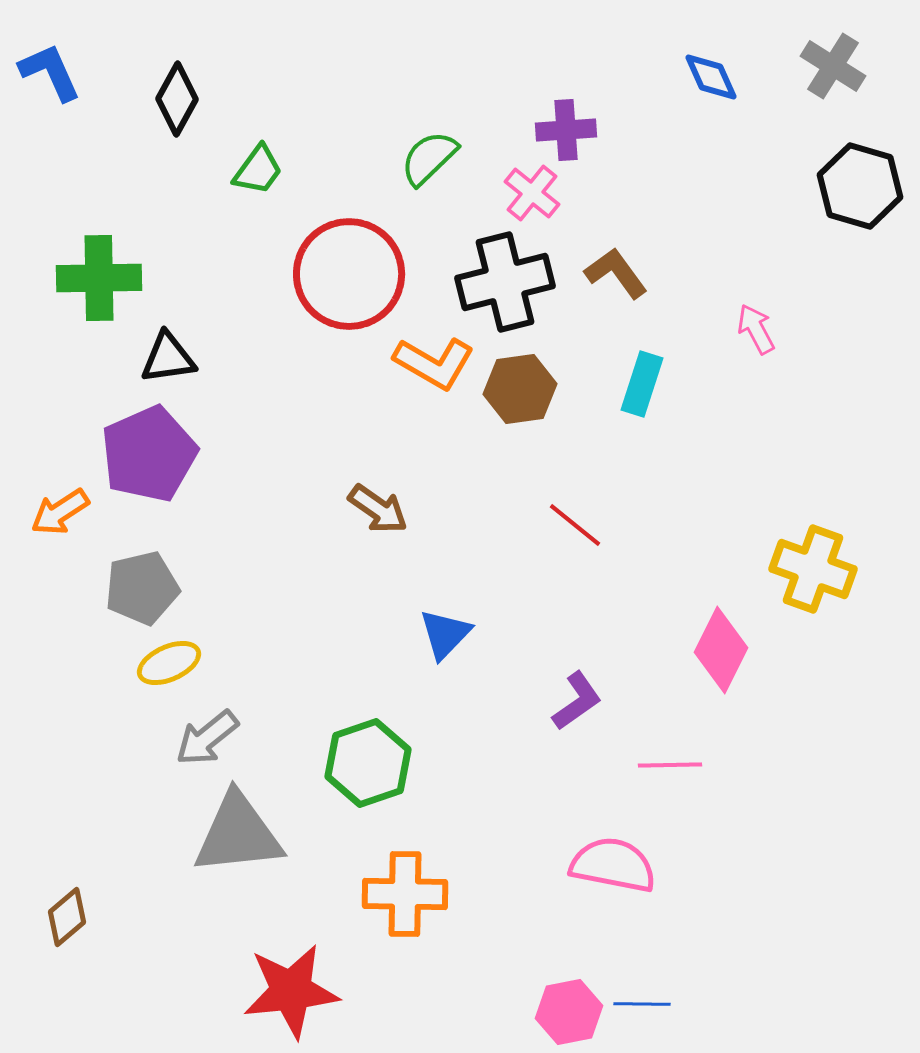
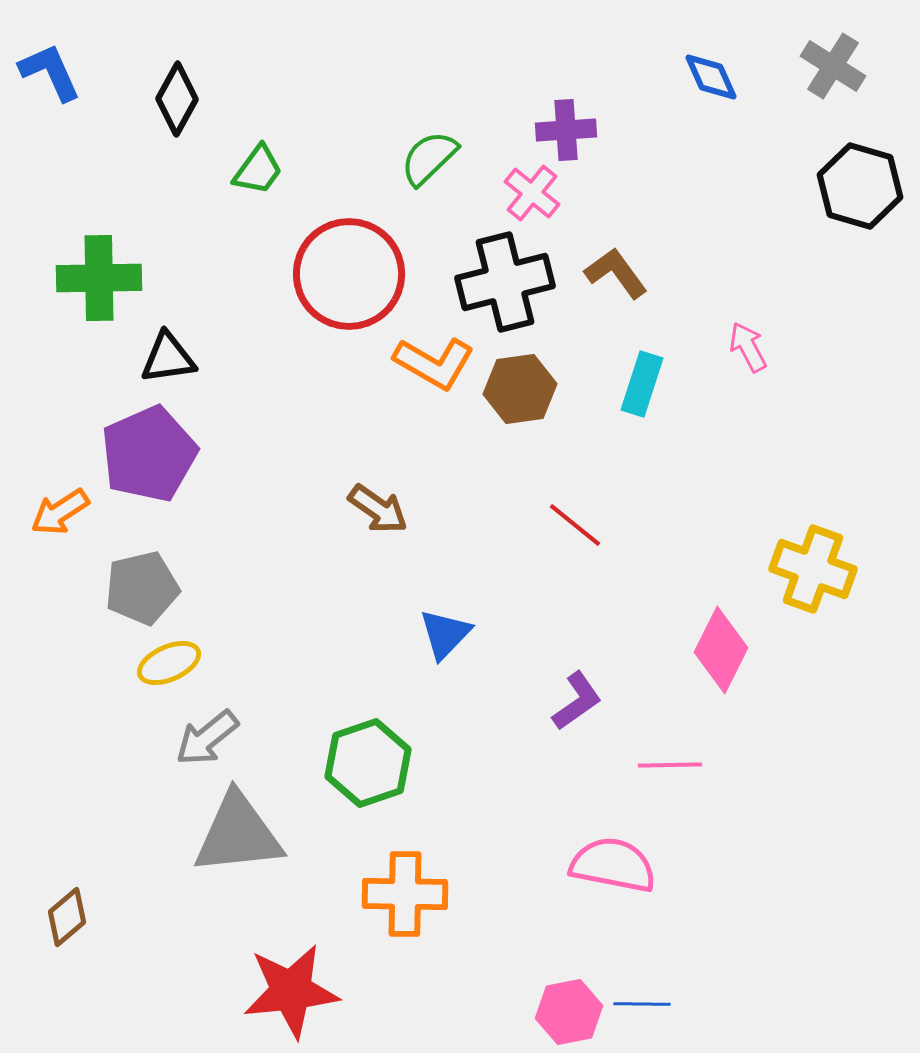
pink arrow: moved 8 px left, 18 px down
